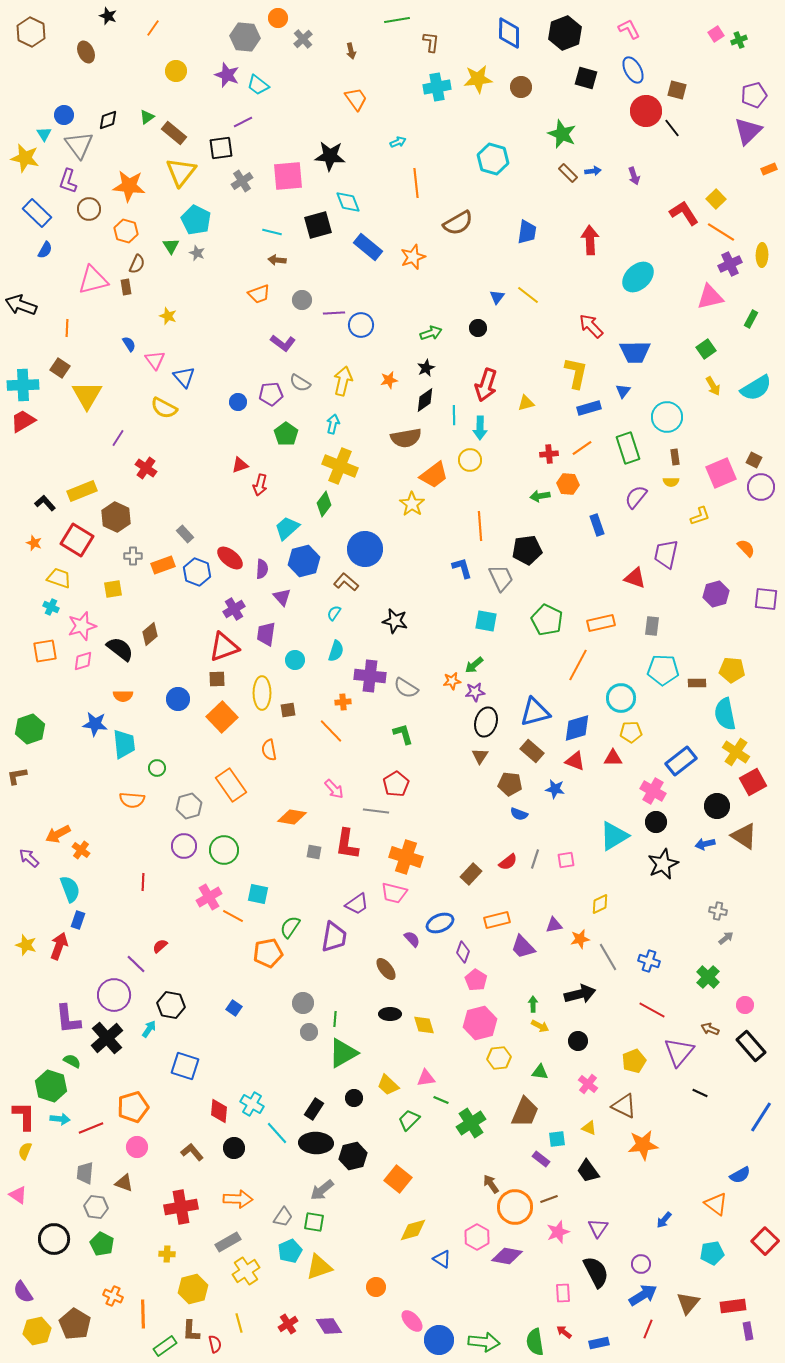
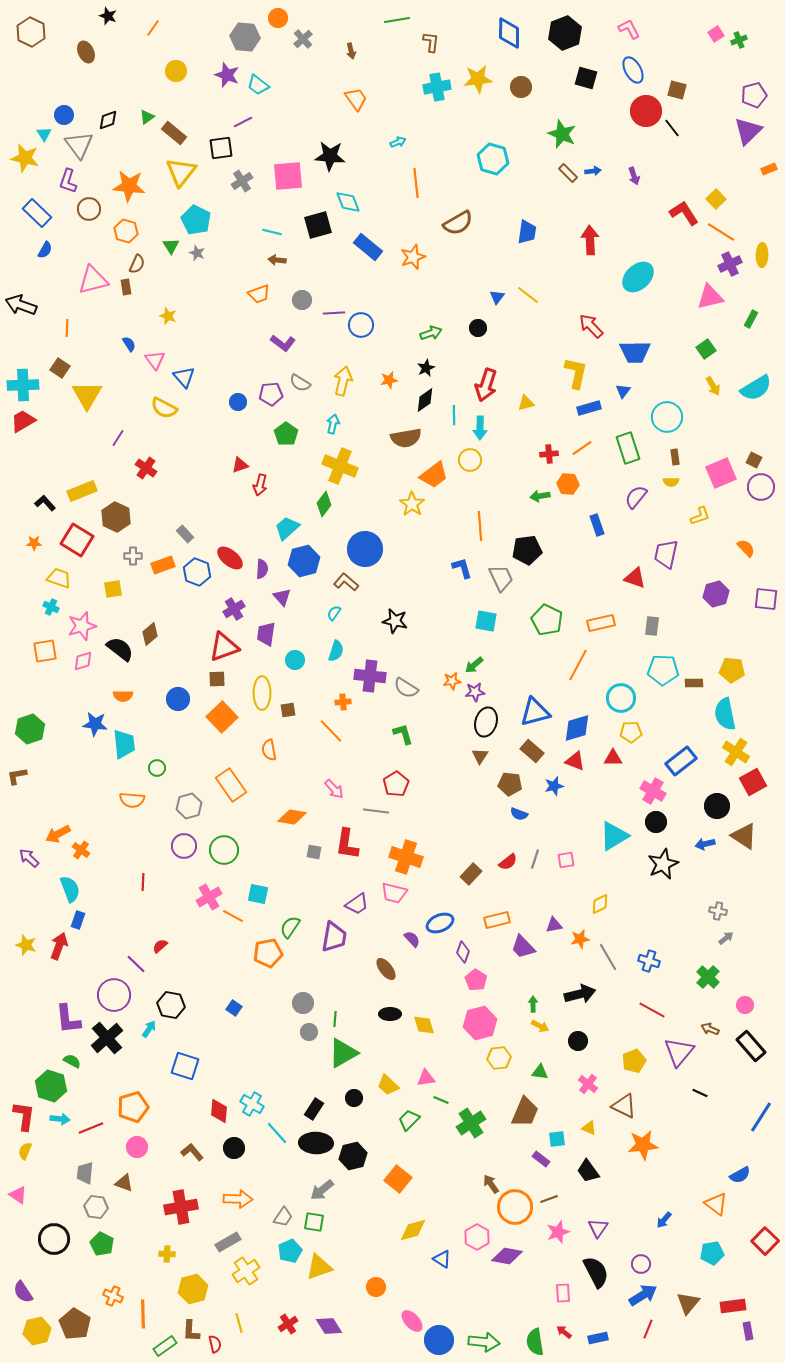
orange star at (34, 543): rotated 21 degrees counterclockwise
brown rectangle at (697, 683): moved 3 px left
blue star at (555, 789): moved 1 px left, 3 px up; rotated 24 degrees counterclockwise
red L-shape at (24, 1116): rotated 8 degrees clockwise
blue rectangle at (599, 1343): moved 1 px left, 5 px up
